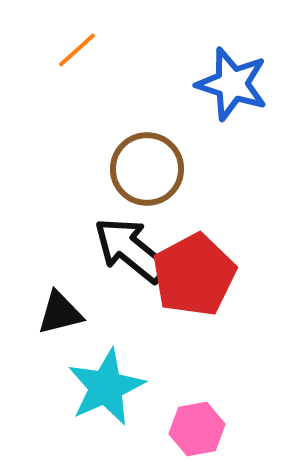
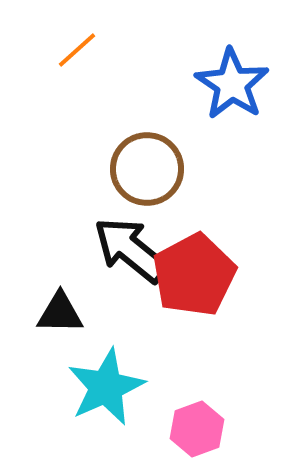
blue star: rotated 16 degrees clockwise
black triangle: rotated 15 degrees clockwise
pink hexagon: rotated 10 degrees counterclockwise
